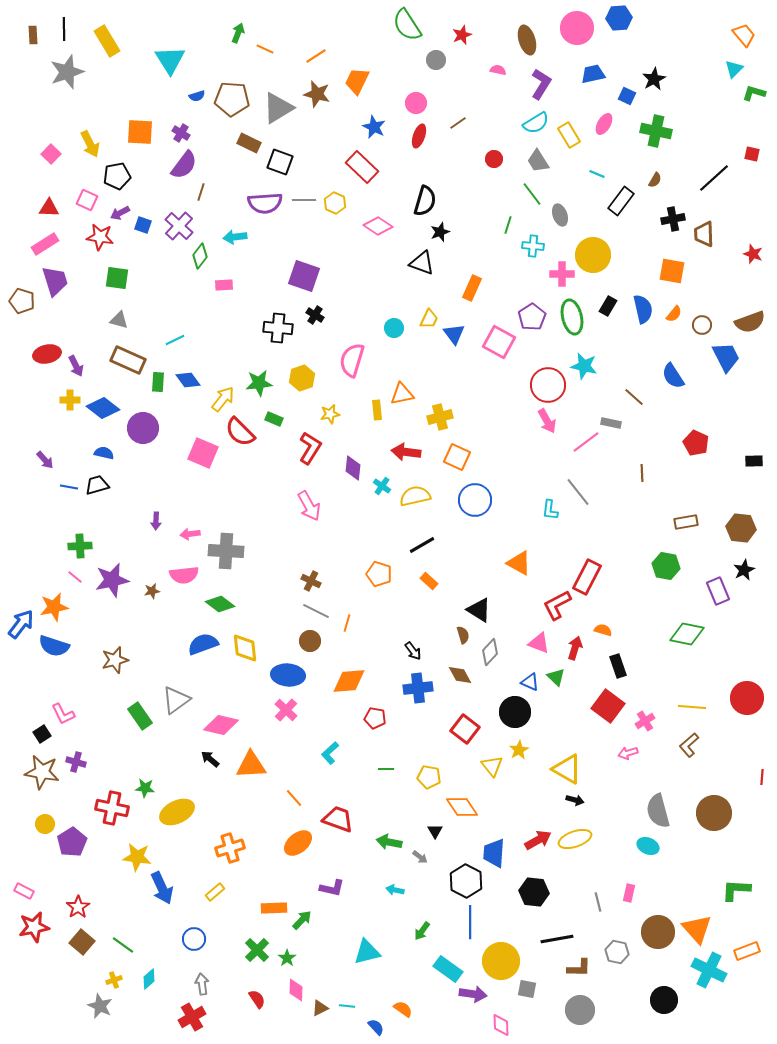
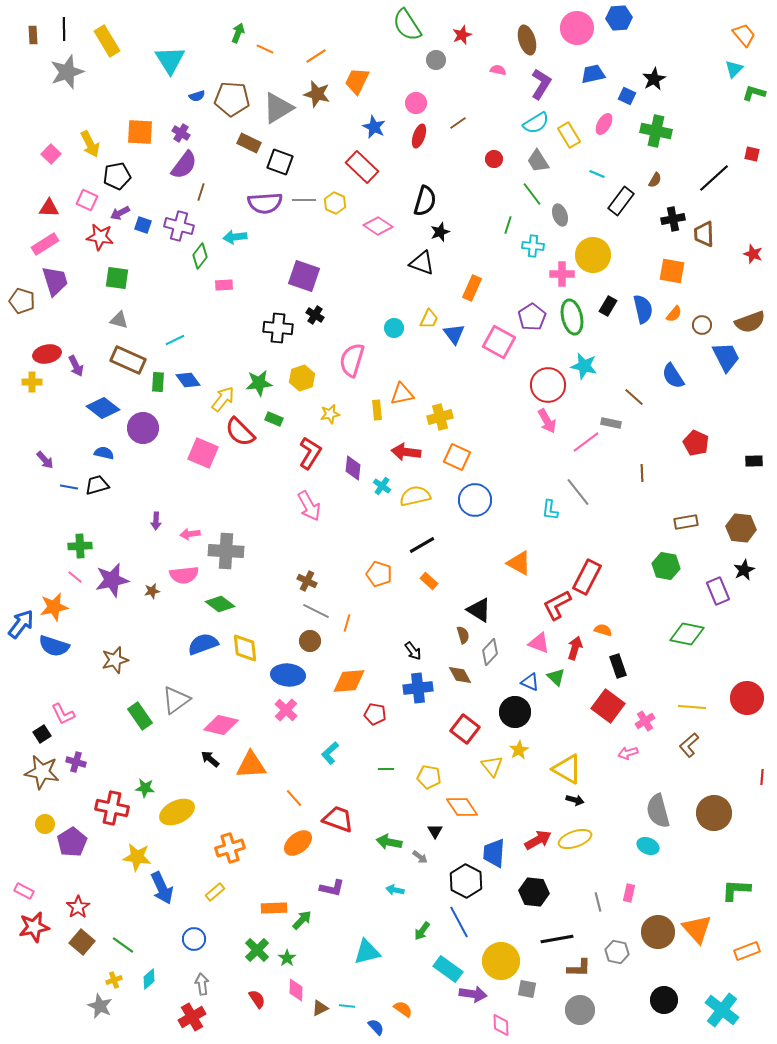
purple cross at (179, 226): rotated 28 degrees counterclockwise
yellow cross at (70, 400): moved 38 px left, 18 px up
red L-shape at (310, 448): moved 5 px down
brown cross at (311, 581): moved 4 px left
red pentagon at (375, 718): moved 4 px up
blue line at (470, 922): moved 11 px left; rotated 28 degrees counterclockwise
cyan cross at (709, 970): moved 13 px right, 40 px down; rotated 12 degrees clockwise
